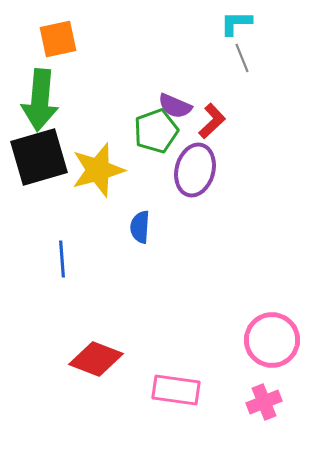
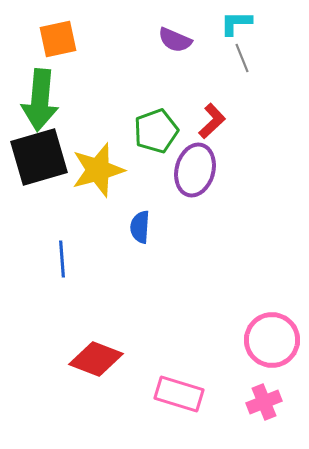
purple semicircle: moved 66 px up
pink rectangle: moved 3 px right, 4 px down; rotated 9 degrees clockwise
